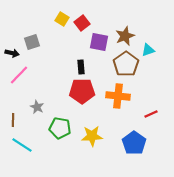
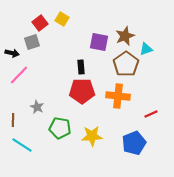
red square: moved 42 px left
cyan triangle: moved 2 px left, 1 px up
blue pentagon: rotated 15 degrees clockwise
